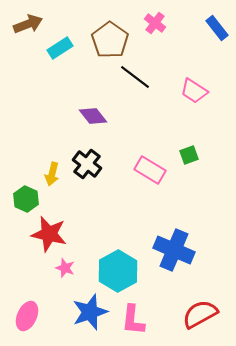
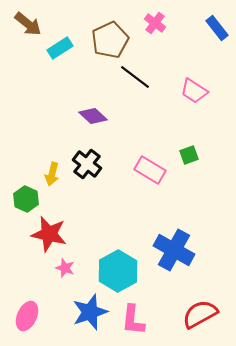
brown arrow: rotated 60 degrees clockwise
brown pentagon: rotated 12 degrees clockwise
purple diamond: rotated 8 degrees counterclockwise
blue cross: rotated 6 degrees clockwise
